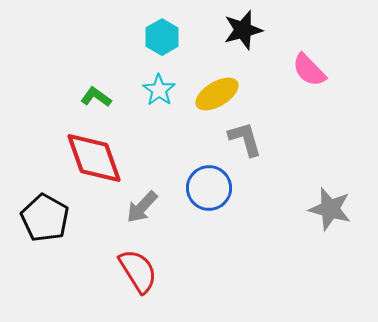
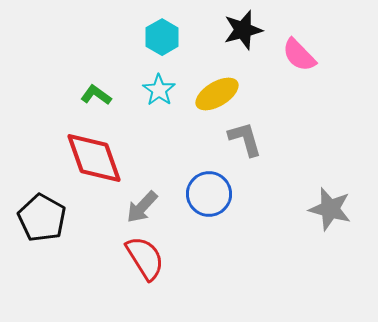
pink semicircle: moved 10 px left, 15 px up
green L-shape: moved 2 px up
blue circle: moved 6 px down
black pentagon: moved 3 px left
red semicircle: moved 7 px right, 13 px up
